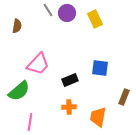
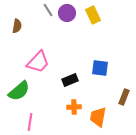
yellow rectangle: moved 2 px left, 4 px up
pink trapezoid: moved 2 px up
orange cross: moved 5 px right
